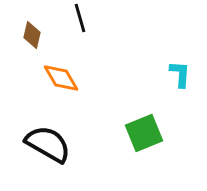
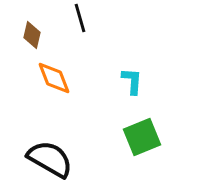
cyan L-shape: moved 48 px left, 7 px down
orange diamond: moved 7 px left; rotated 9 degrees clockwise
green square: moved 2 px left, 4 px down
black semicircle: moved 2 px right, 15 px down
